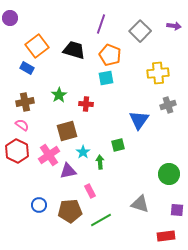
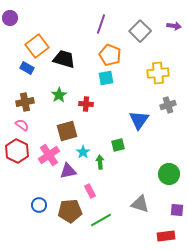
black trapezoid: moved 10 px left, 9 px down
